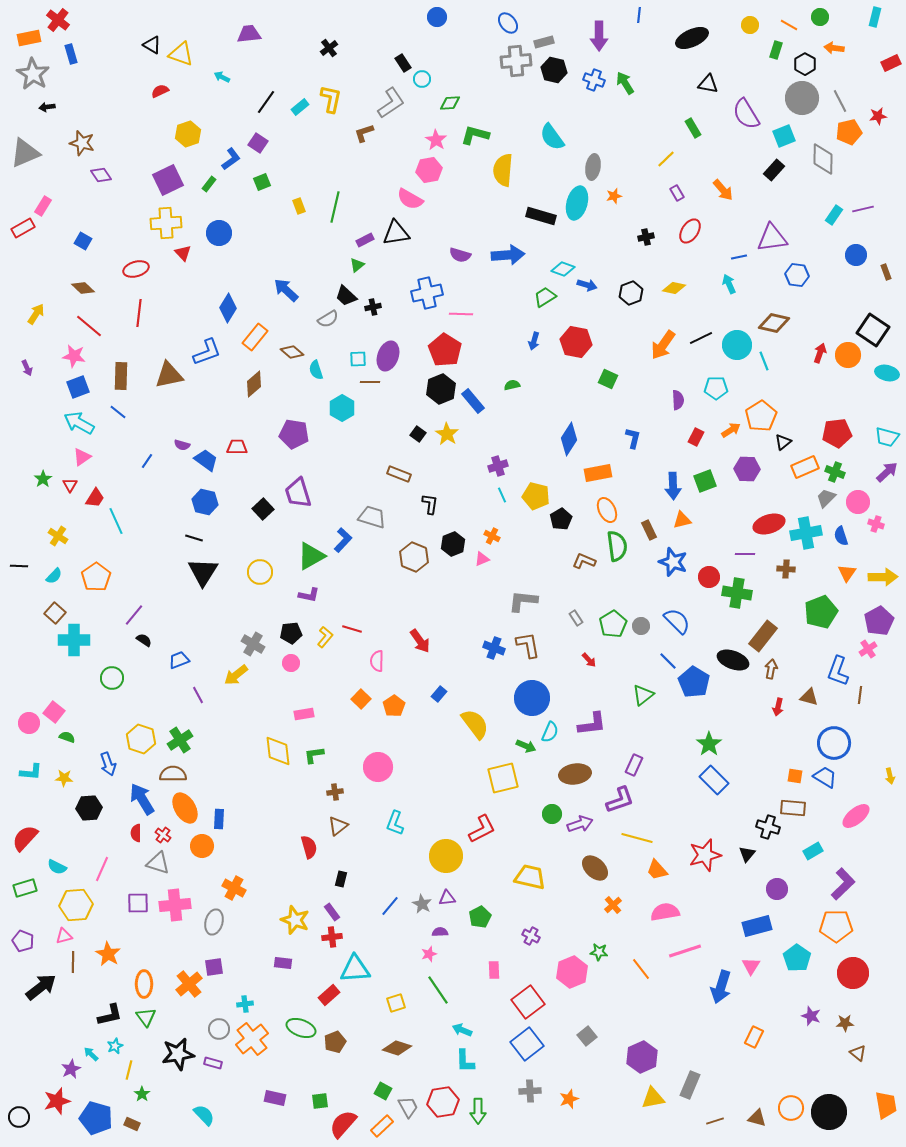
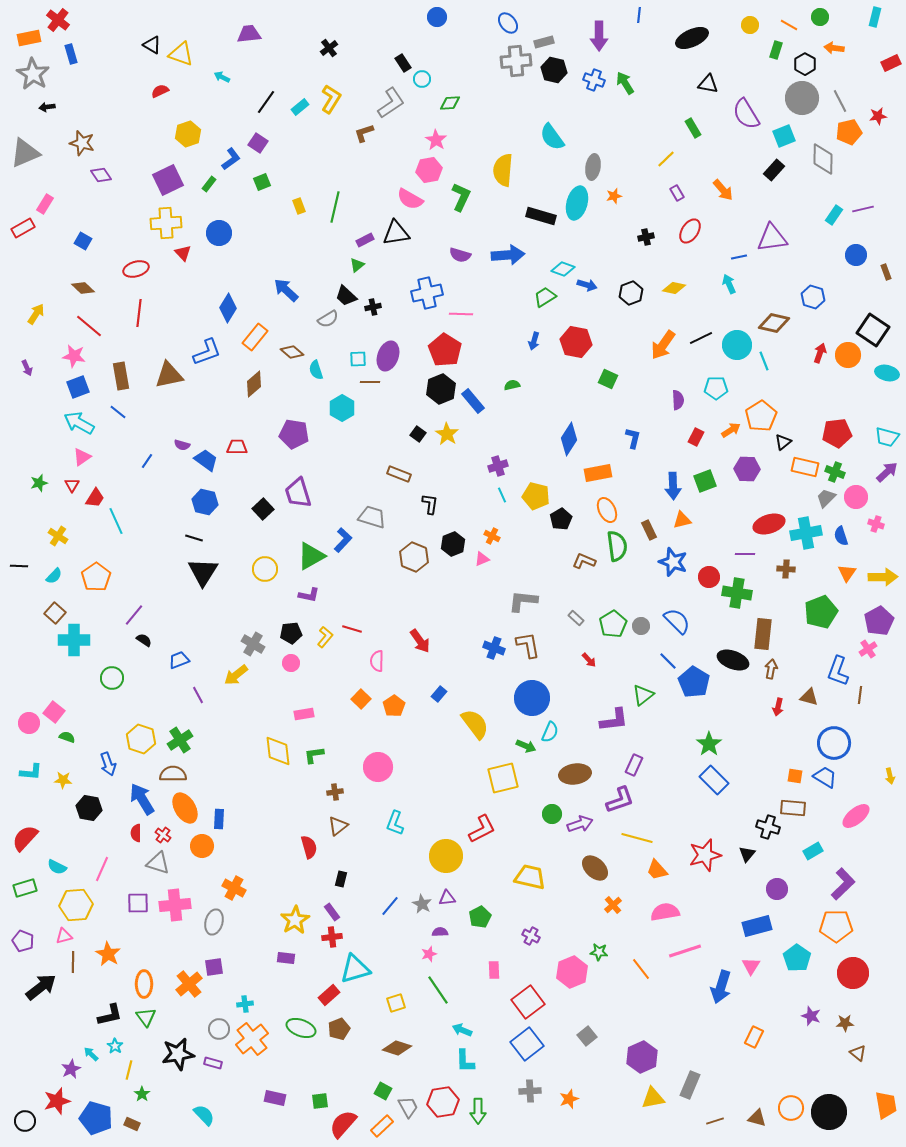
yellow L-shape at (331, 99): rotated 20 degrees clockwise
green L-shape at (475, 135): moved 14 px left, 62 px down; rotated 100 degrees clockwise
pink rectangle at (43, 206): moved 2 px right, 2 px up
blue hexagon at (797, 275): moved 16 px right, 22 px down; rotated 10 degrees clockwise
brown rectangle at (121, 376): rotated 12 degrees counterclockwise
orange rectangle at (805, 467): rotated 36 degrees clockwise
green star at (43, 479): moved 4 px left, 4 px down; rotated 18 degrees clockwise
red triangle at (70, 485): moved 2 px right
pink circle at (858, 502): moved 2 px left, 5 px up
yellow circle at (260, 572): moved 5 px right, 3 px up
gray rectangle at (576, 618): rotated 14 degrees counterclockwise
brown rectangle at (763, 636): moved 2 px up; rotated 32 degrees counterclockwise
purple L-shape at (592, 724): moved 22 px right, 4 px up
yellow star at (64, 778): moved 1 px left, 2 px down
black hexagon at (89, 808): rotated 15 degrees clockwise
yellow star at (295, 920): rotated 20 degrees clockwise
purple rectangle at (283, 963): moved 3 px right, 5 px up
cyan triangle at (355, 969): rotated 12 degrees counterclockwise
brown pentagon at (335, 1042): moved 4 px right, 13 px up
cyan star at (115, 1046): rotated 14 degrees counterclockwise
black circle at (19, 1117): moved 6 px right, 4 px down
